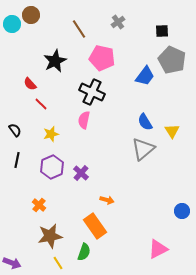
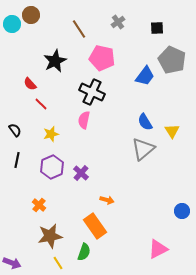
black square: moved 5 px left, 3 px up
